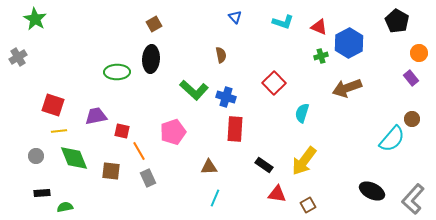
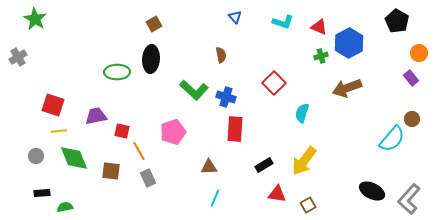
black rectangle at (264, 165): rotated 66 degrees counterclockwise
gray L-shape at (413, 199): moved 4 px left
